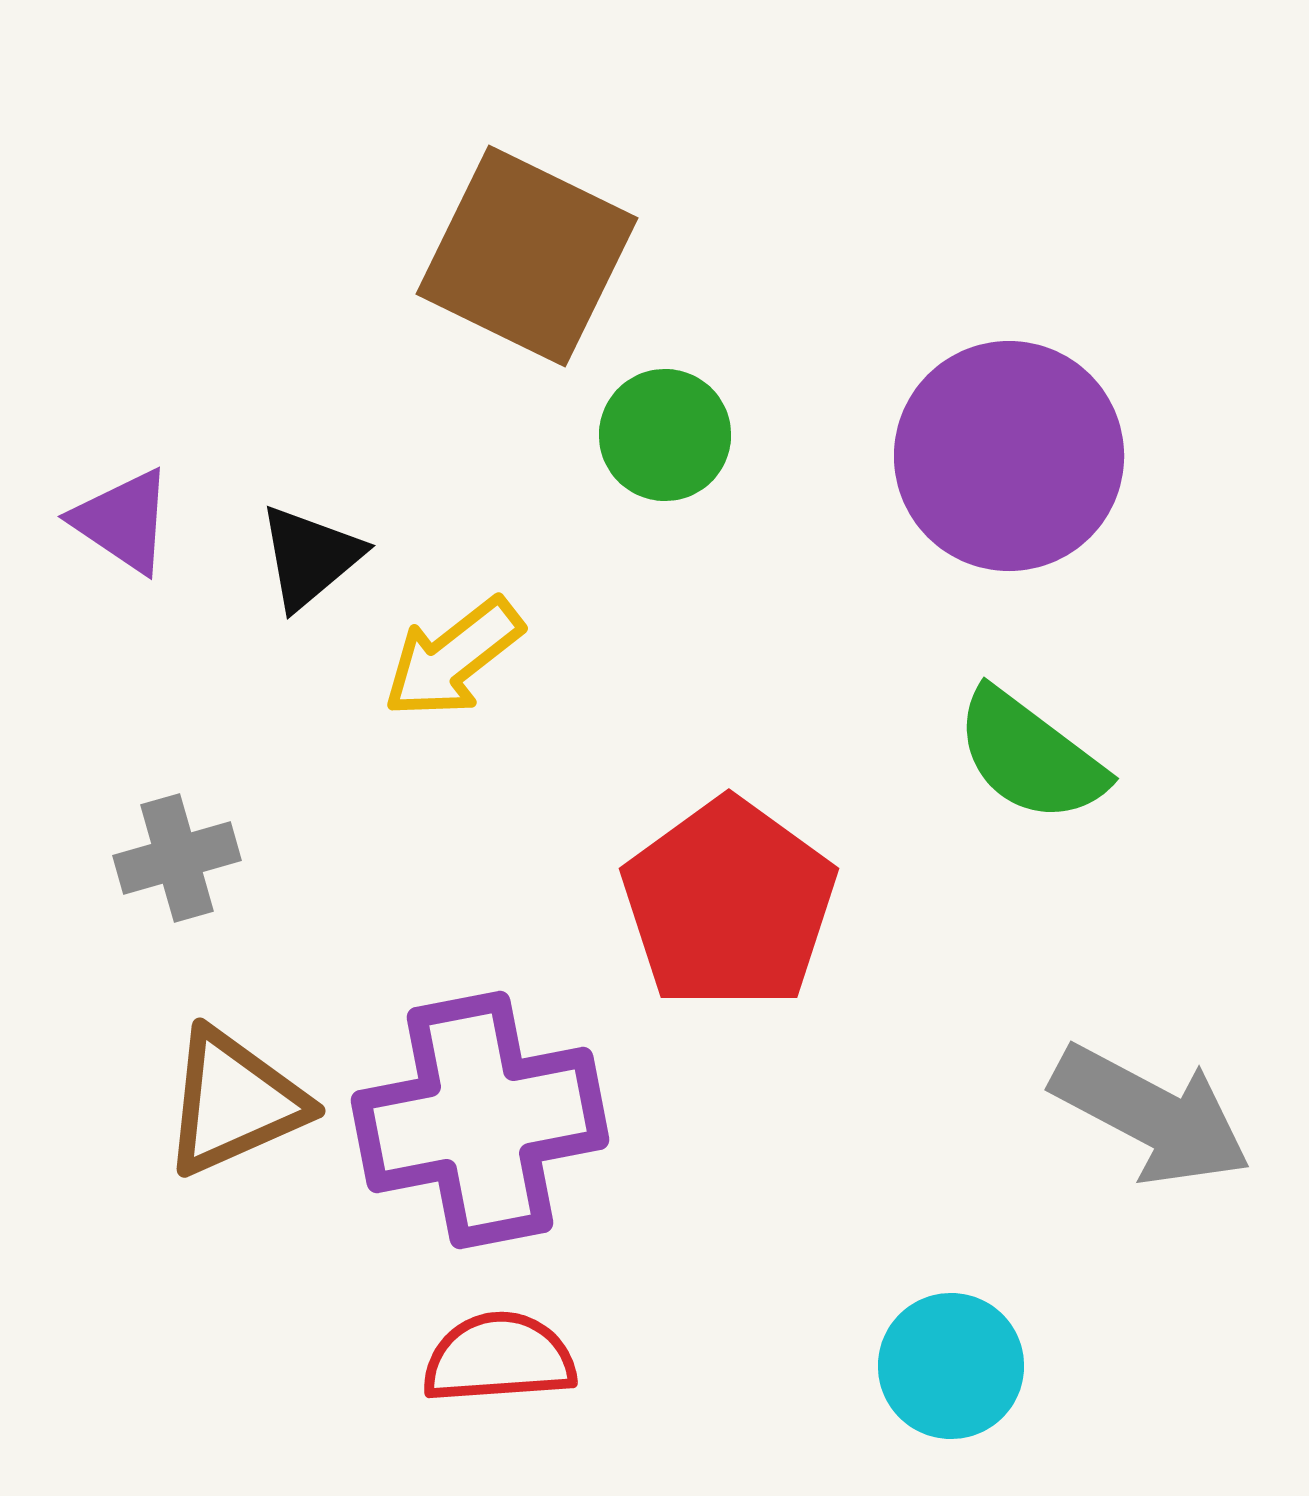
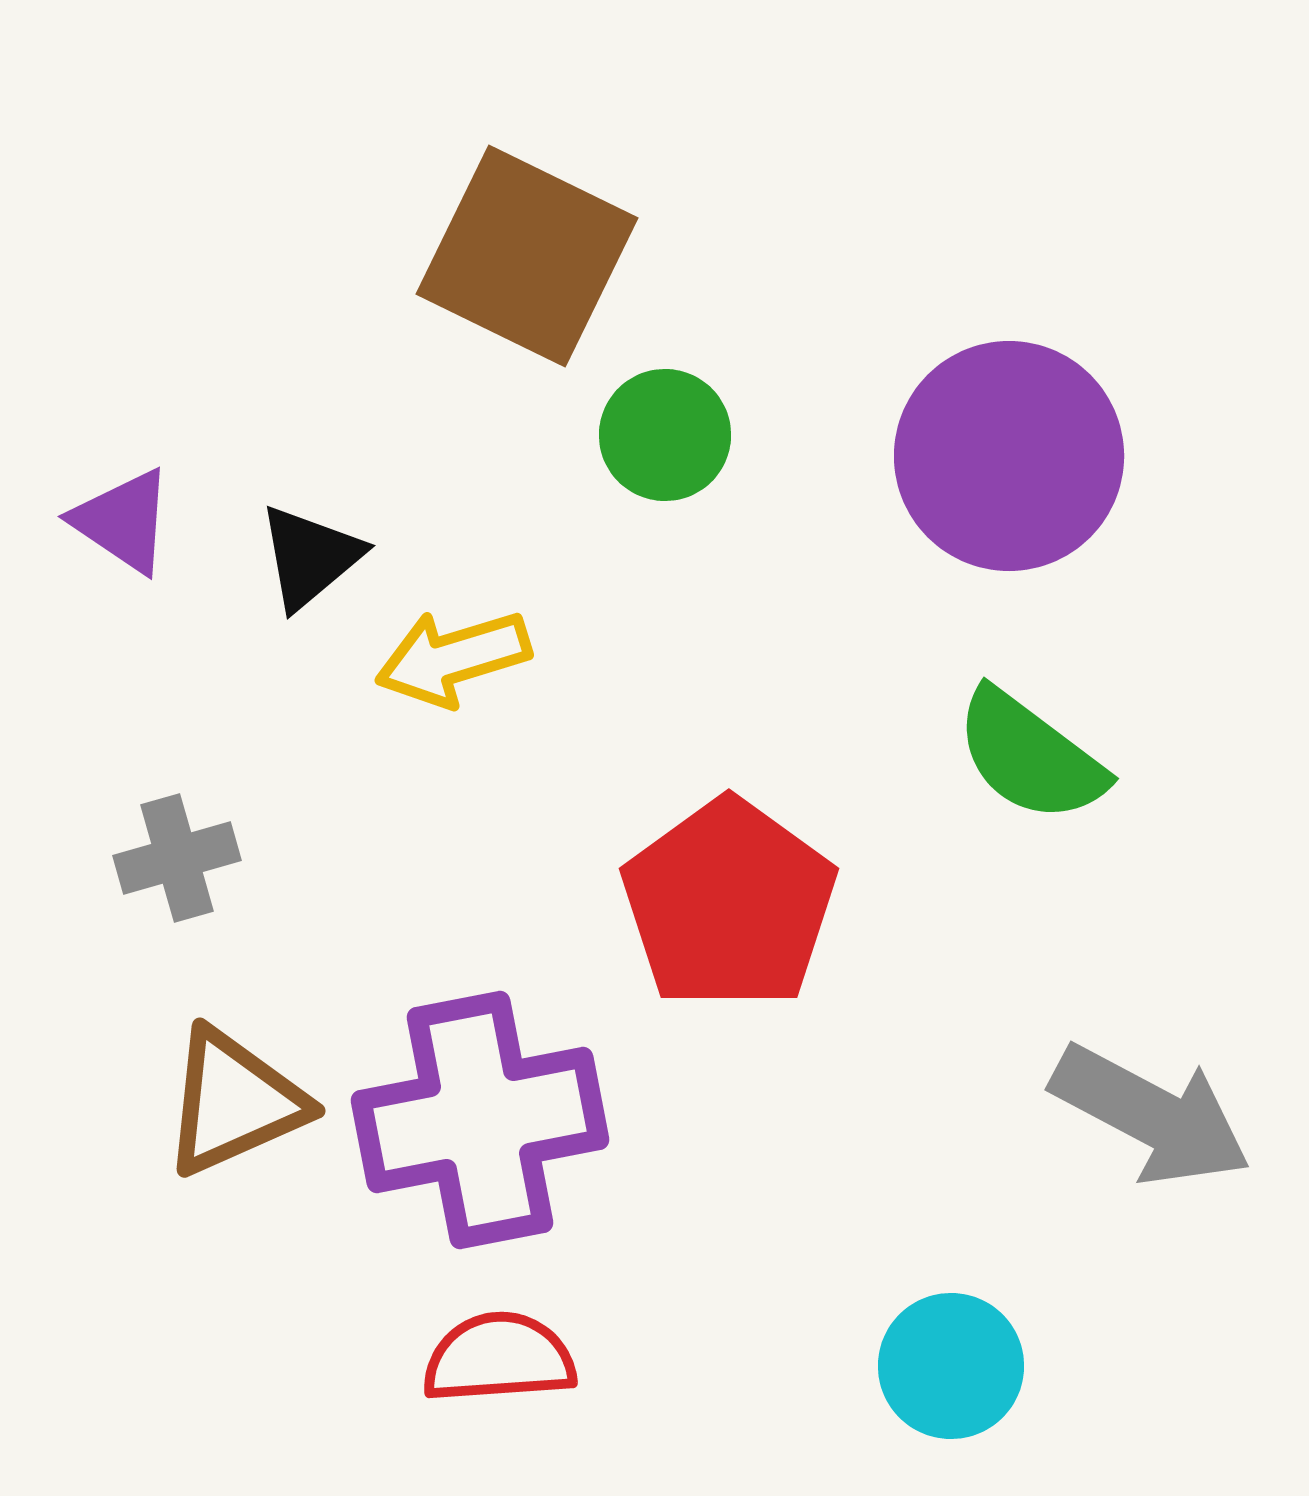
yellow arrow: rotated 21 degrees clockwise
